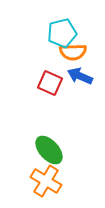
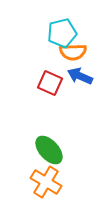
orange cross: moved 1 px down
